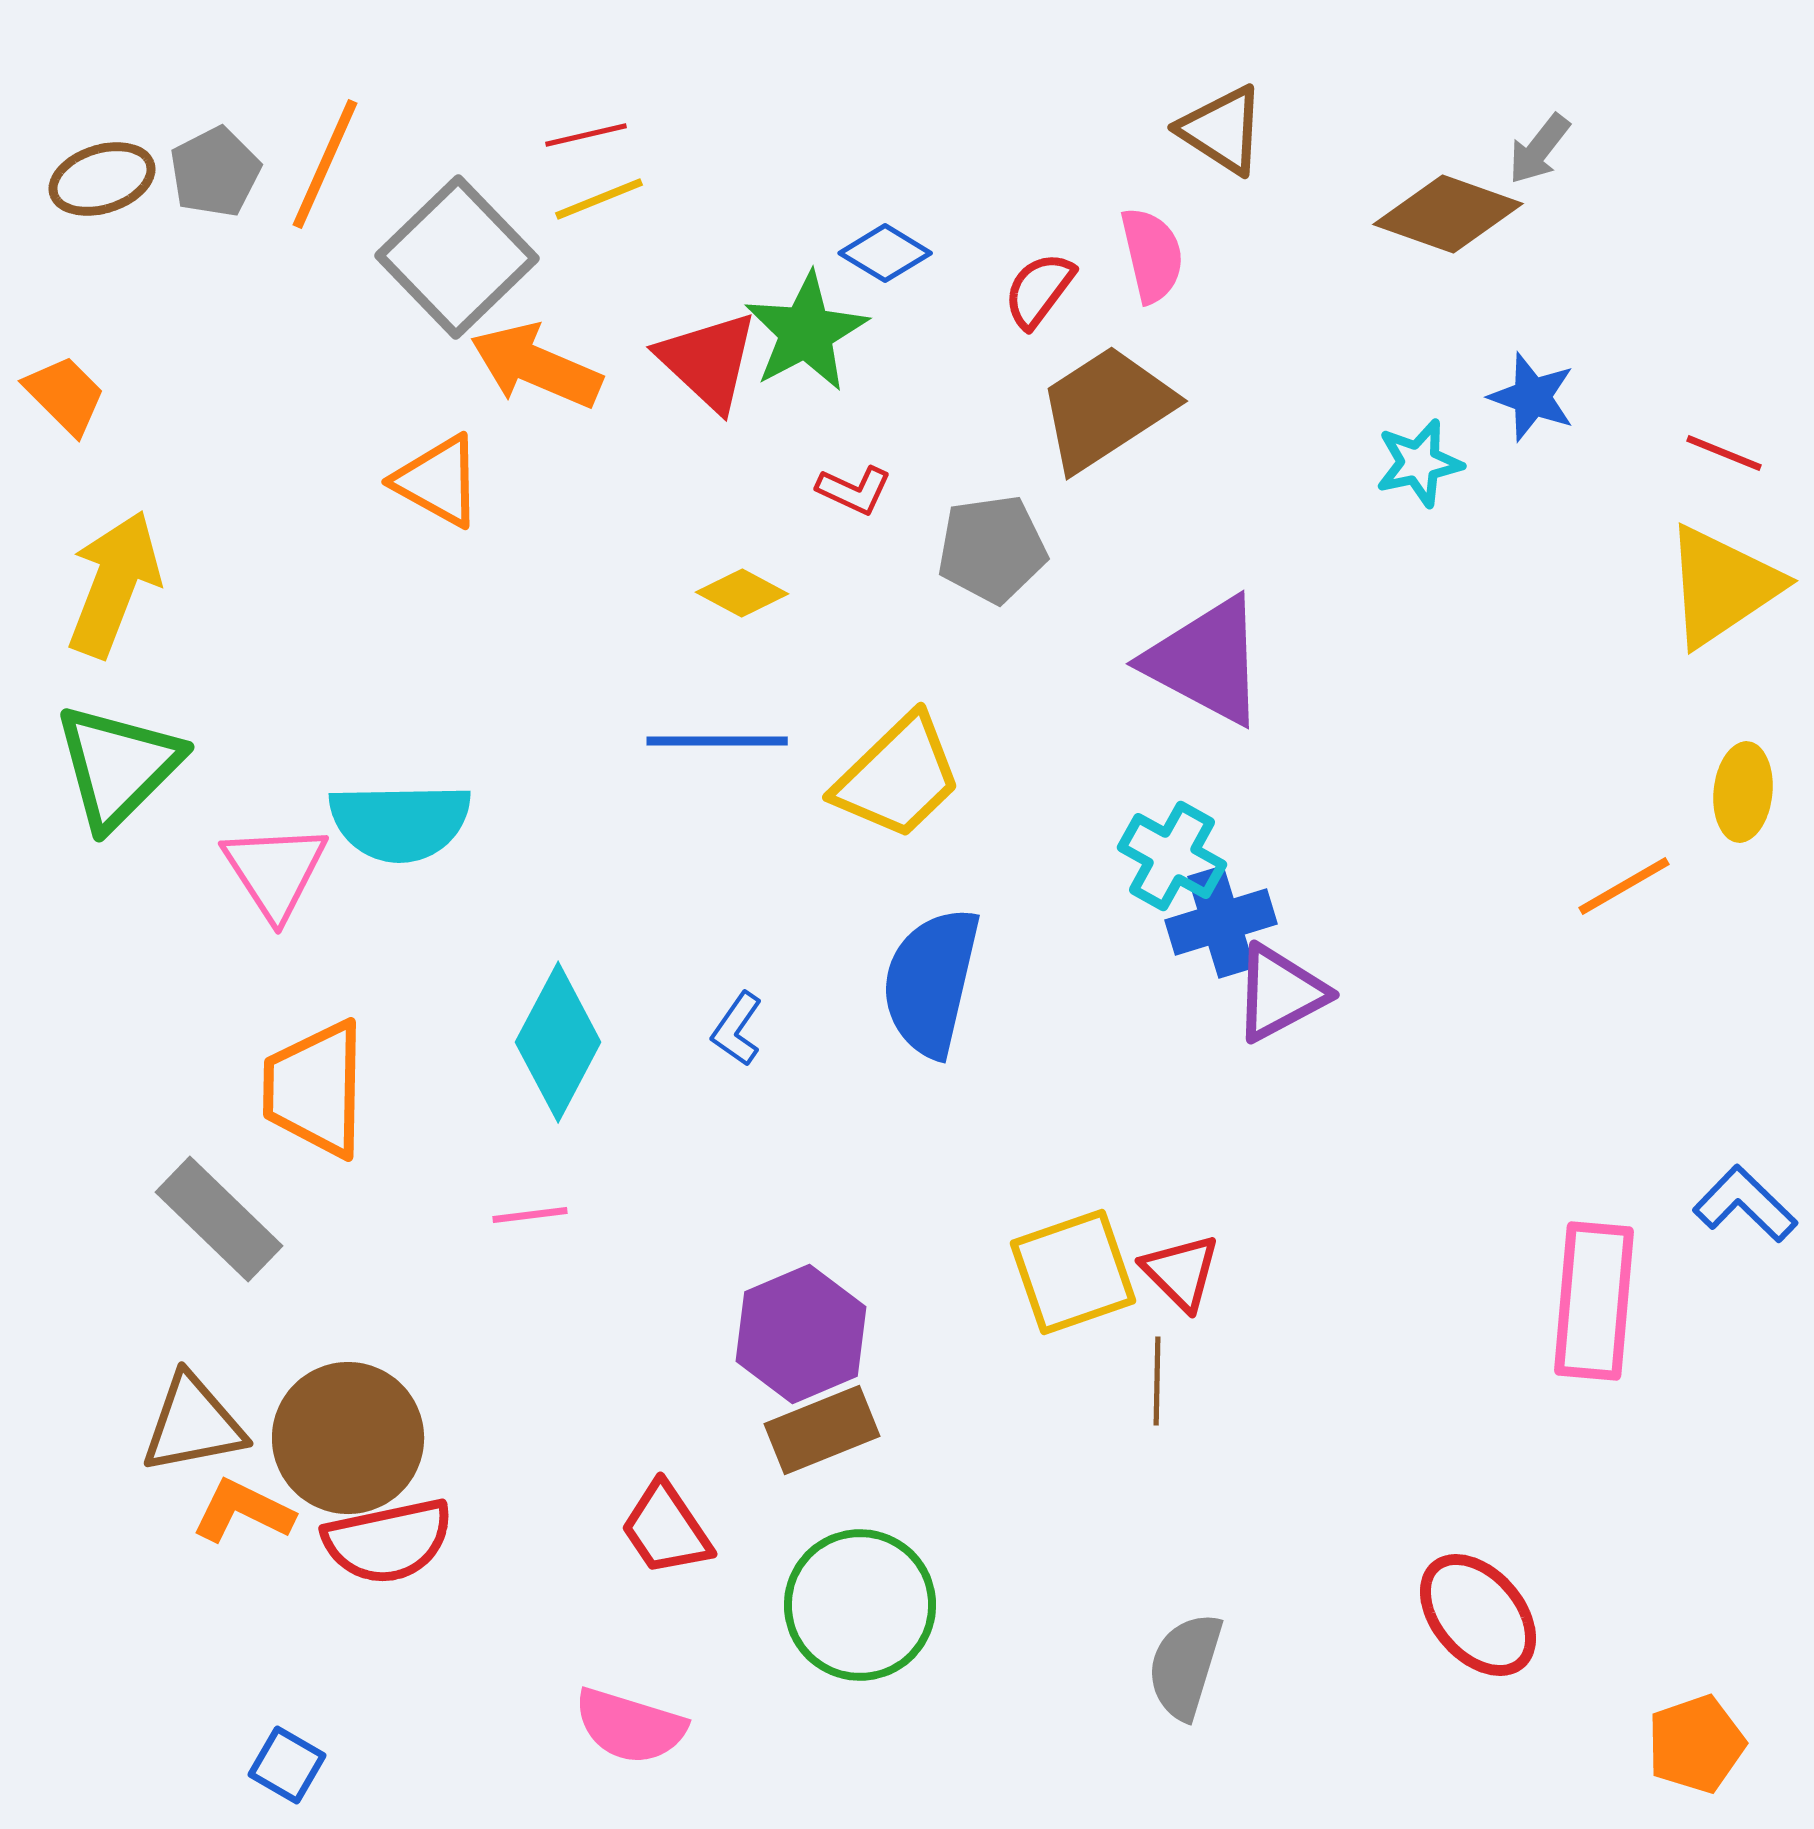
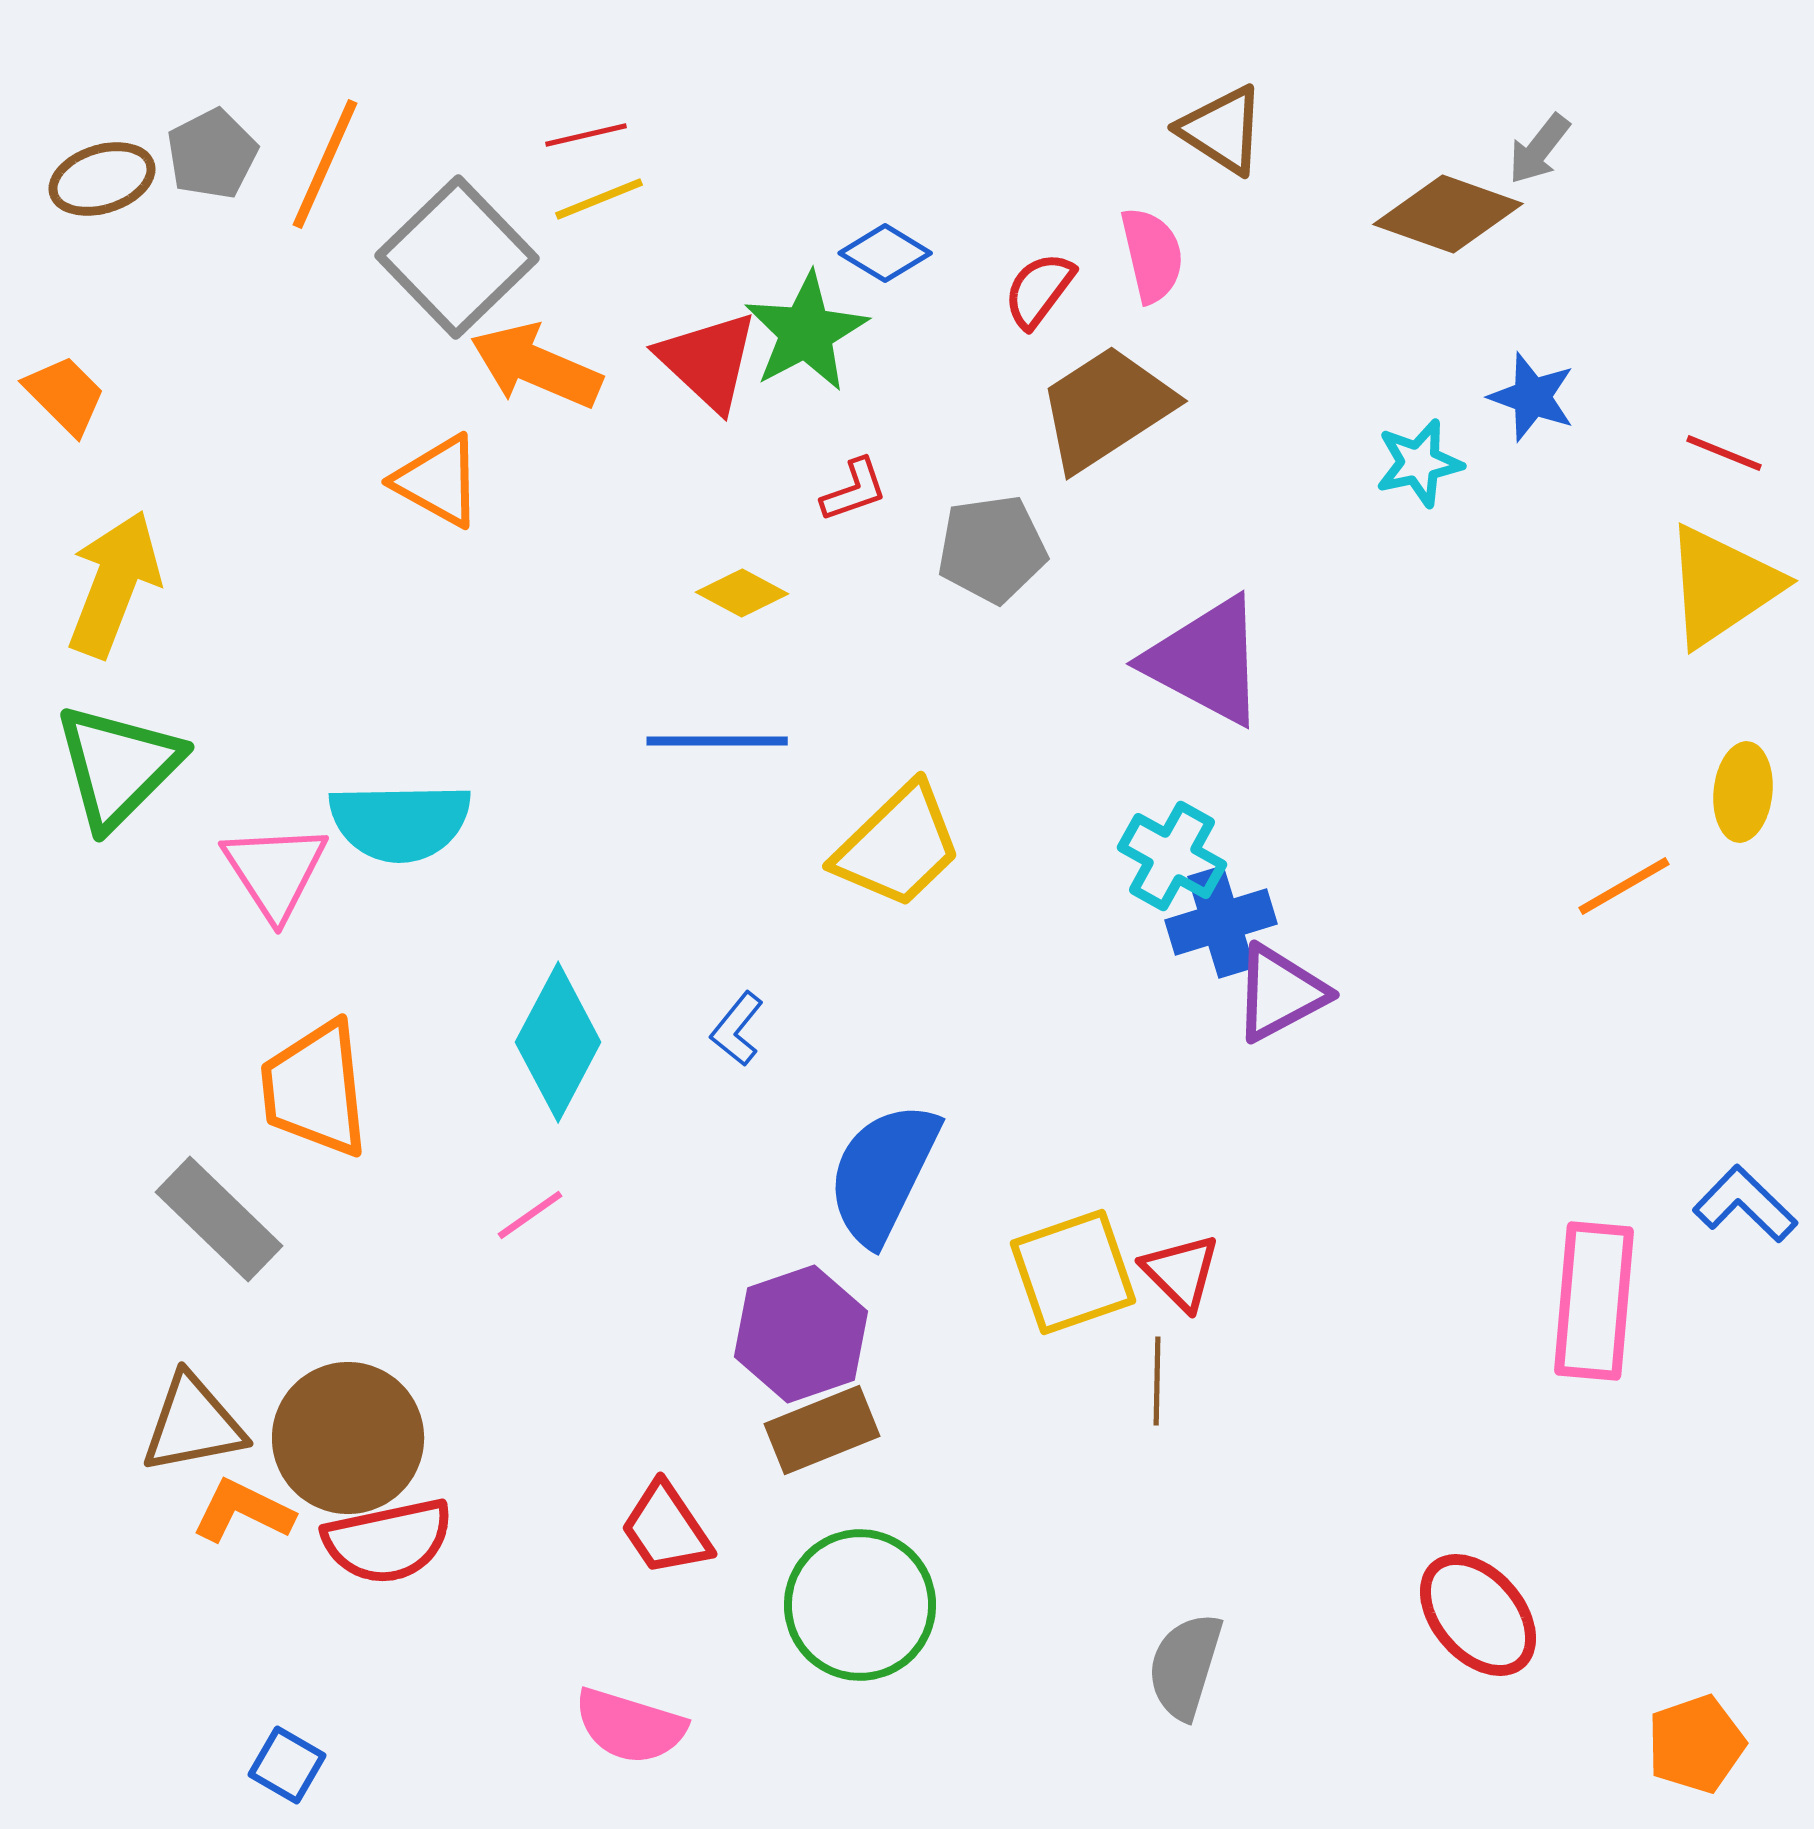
gray pentagon at (215, 172): moved 3 px left, 18 px up
red L-shape at (854, 490): rotated 44 degrees counterclockwise
yellow trapezoid at (898, 777): moved 69 px down
blue semicircle at (931, 982): moved 48 px left, 191 px down; rotated 13 degrees clockwise
blue L-shape at (737, 1029): rotated 4 degrees clockwise
orange trapezoid at (315, 1089): rotated 7 degrees counterclockwise
pink line at (530, 1215): rotated 28 degrees counterclockwise
purple hexagon at (801, 1334): rotated 4 degrees clockwise
